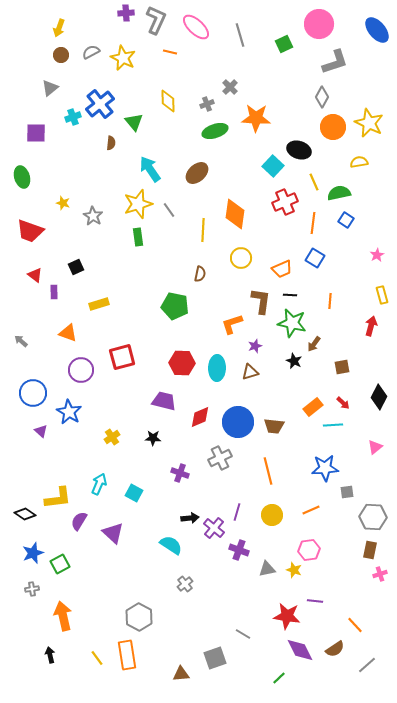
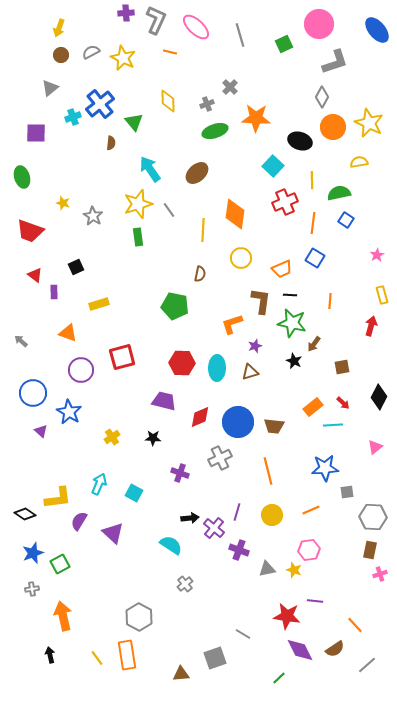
black ellipse at (299, 150): moved 1 px right, 9 px up
yellow line at (314, 182): moved 2 px left, 2 px up; rotated 24 degrees clockwise
